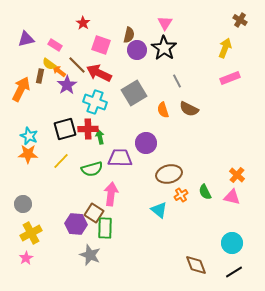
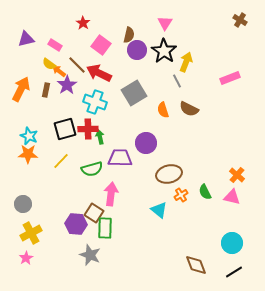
pink square at (101, 45): rotated 18 degrees clockwise
black star at (164, 48): moved 3 px down
yellow arrow at (225, 48): moved 39 px left, 14 px down
brown rectangle at (40, 76): moved 6 px right, 14 px down
